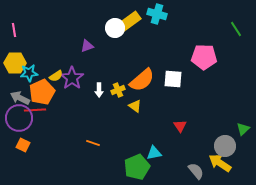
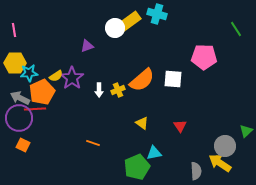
yellow triangle: moved 7 px right, 17 px down
red line: moved 1 px up
green triangle: moved 3 px right, 2 px down
gray semicircle: rotated 36 degrees clockwise
